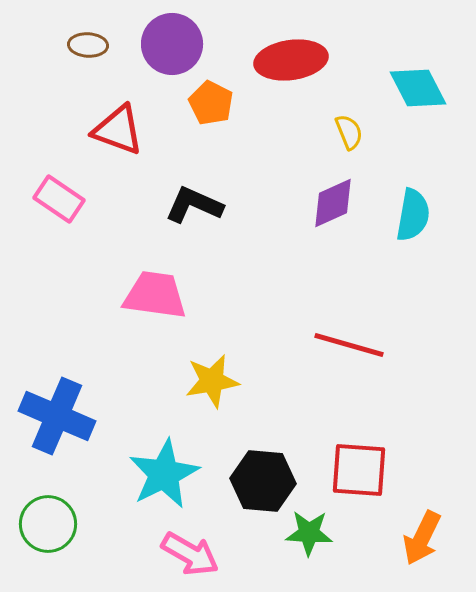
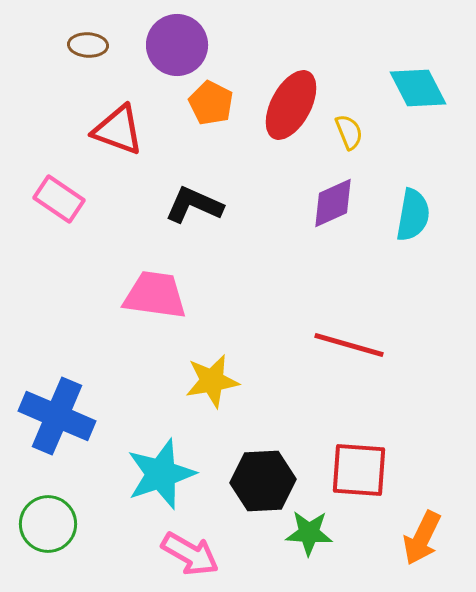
purple circle: moved 5 px right, 1 px down
red ellipse: moved 45 px down; rotated 54 degrees counterclockwise
cyan star: moved 3 px left; rotated 8 degrees clockwise
black hexagon: rotated 8 degrees counterclockwise
